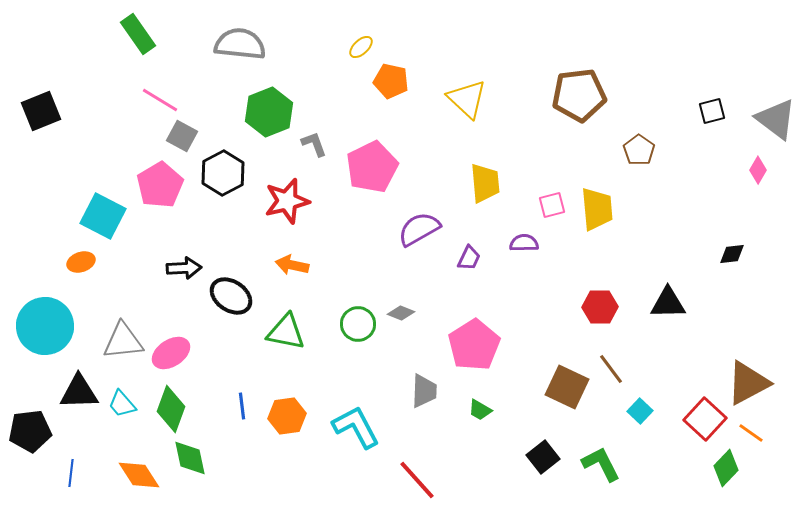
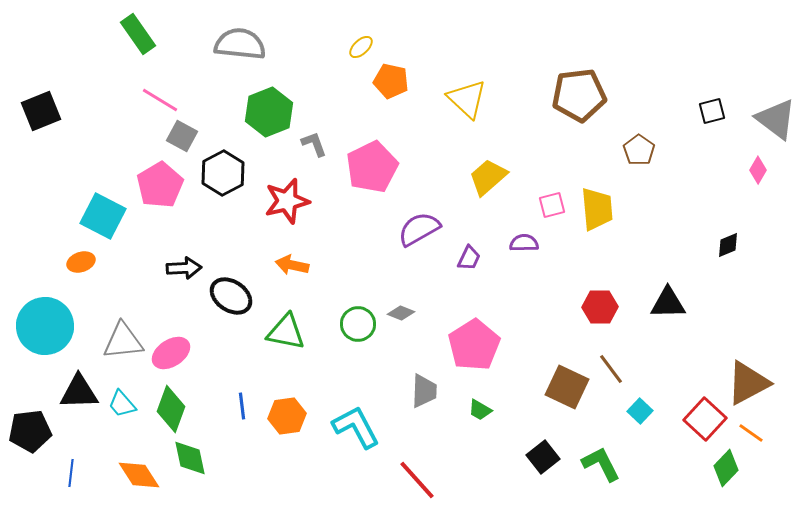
yellow trapezoid at (485, 183): moved 3 px right, 6 px up; rotated 126 degrees counterclockwise
black diamond at (732, 254): moved 4 px left, 9 px up; rotated 16 degrees counterclockwise
